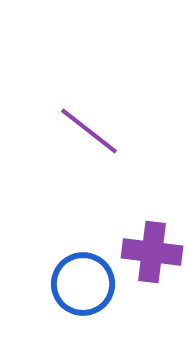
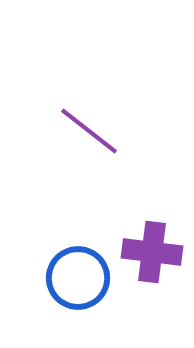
blue circle: moved 5 px left, 6 px up
